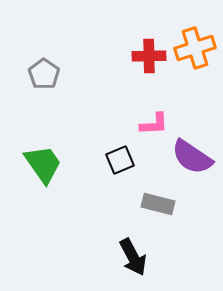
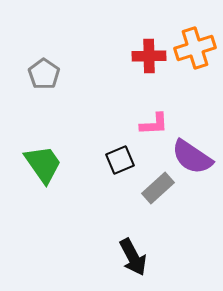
gray rectangle: moved 16 px up; rotated 56 degrees counterclockwise
